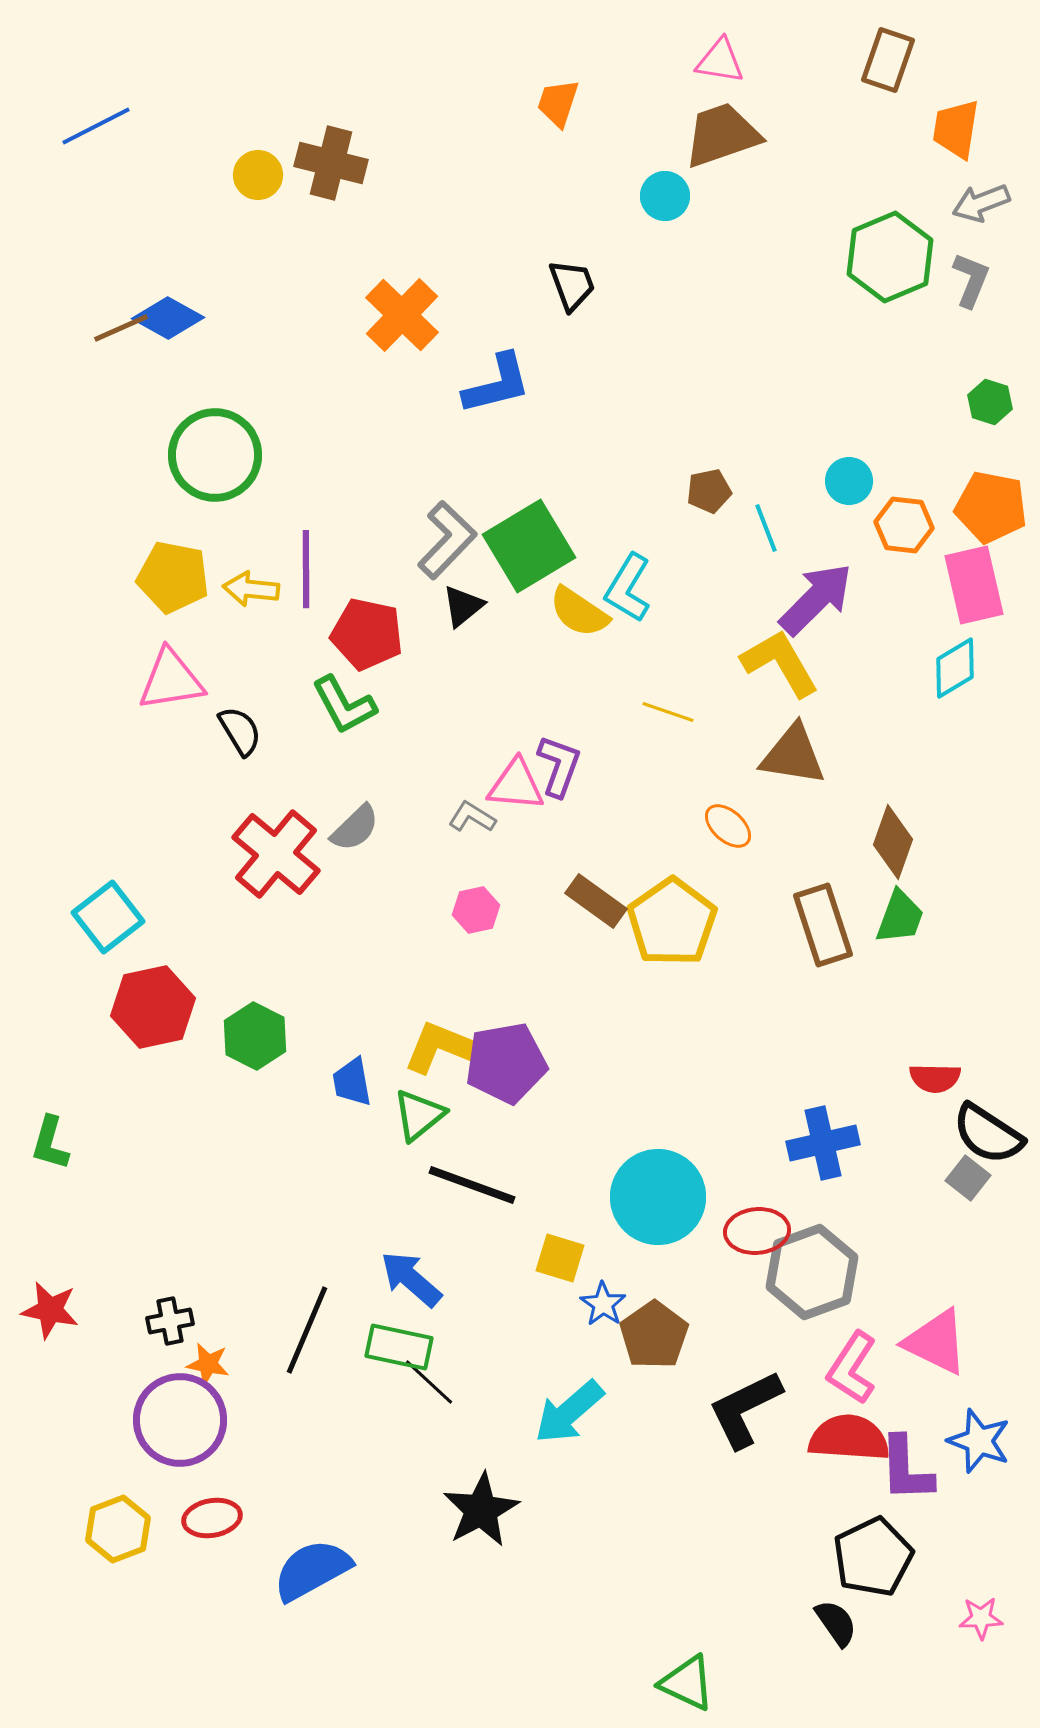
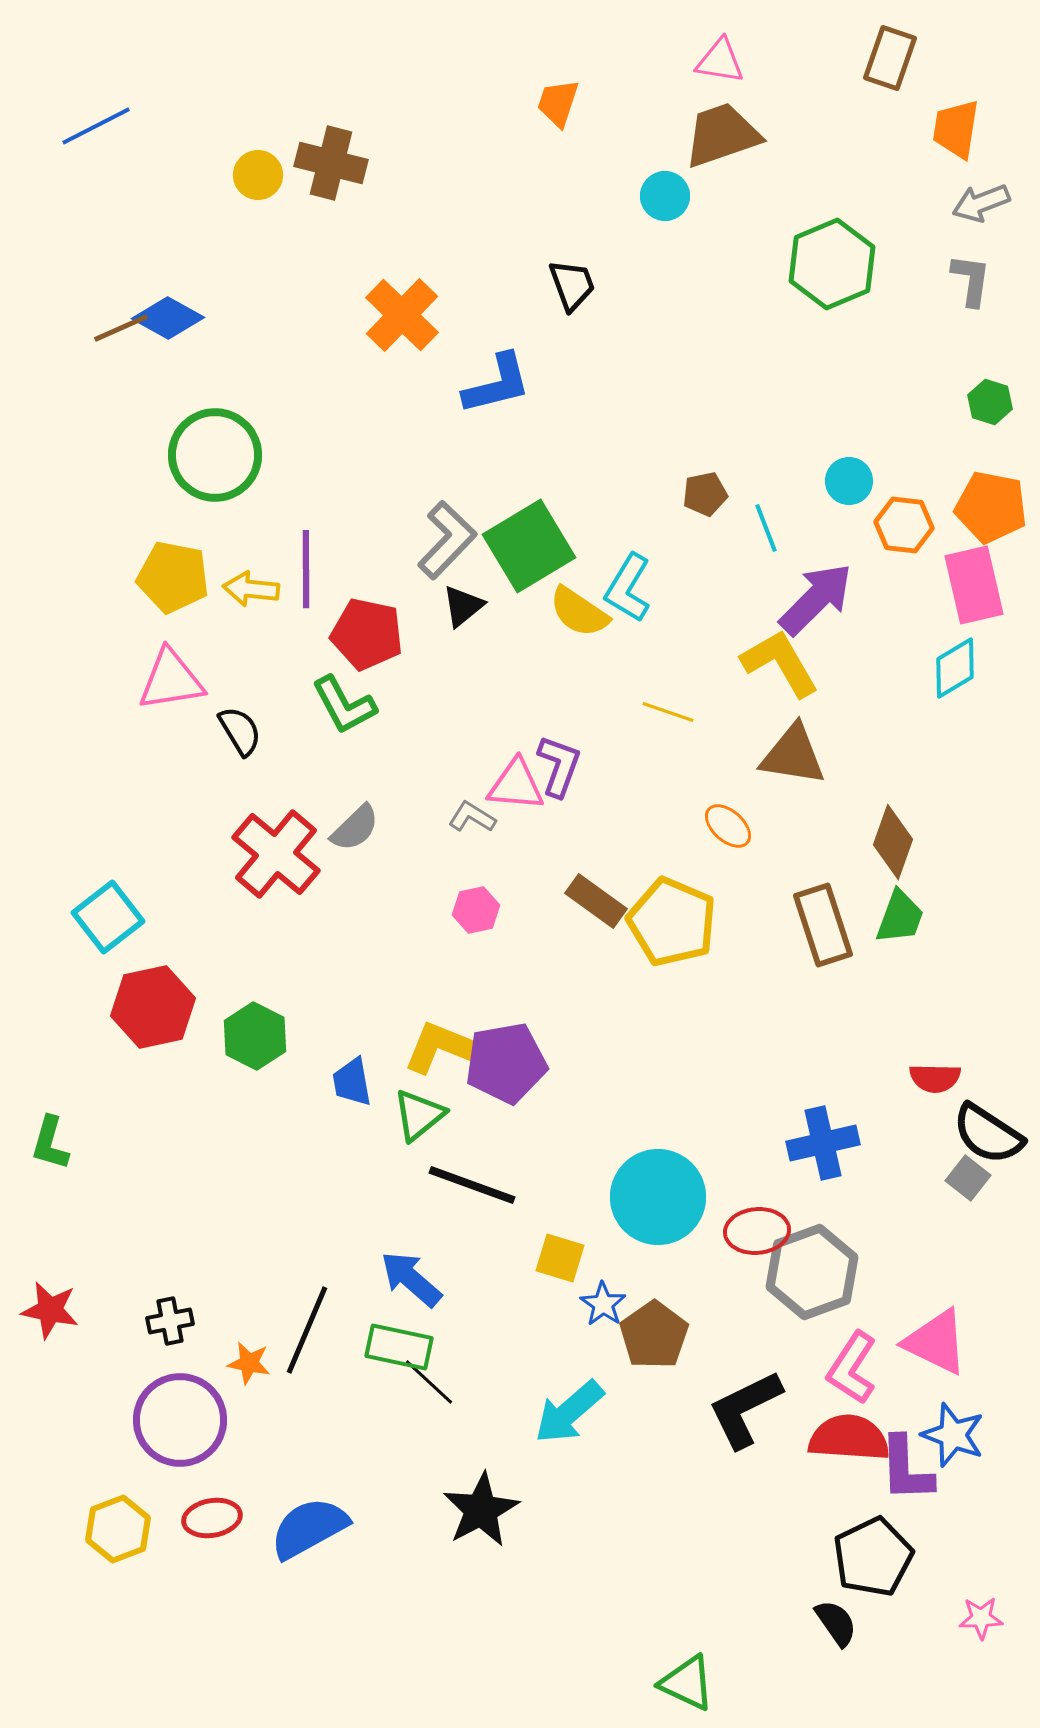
brown rectangle at (888, 60): moved 2 px right, 2 px up
green hexagon at (890, 257): moved 58 px left, 7 px down
gray L-shape at (971, 280): rotated 14 degrees counterclockwise
brown pentagon at (709, 491): moved 4 px left, 3 px down
yellow pentagon at (672, 922): rotated 14 degrees counterclockwise
orange star at (208, 1364): moved 41 px right, 1 px up
blue star at (979, 1441): moved 26 px left, 6 px up
blue semicircle at (312, 1570): moved 3 px left, 42 px up
